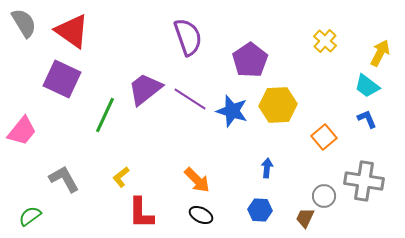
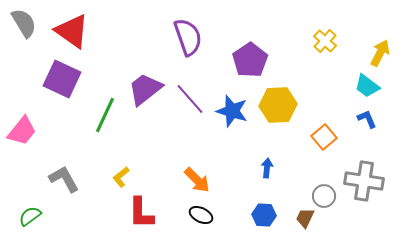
purple line: rotated 16 degrees clockwise
blue hexagon: moved 4 px right, 5 px down
